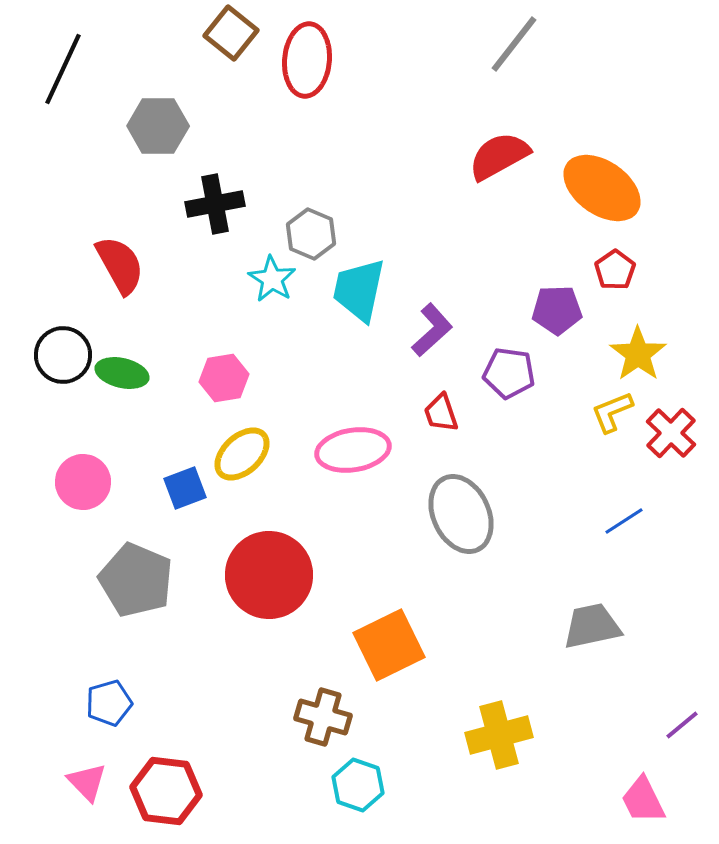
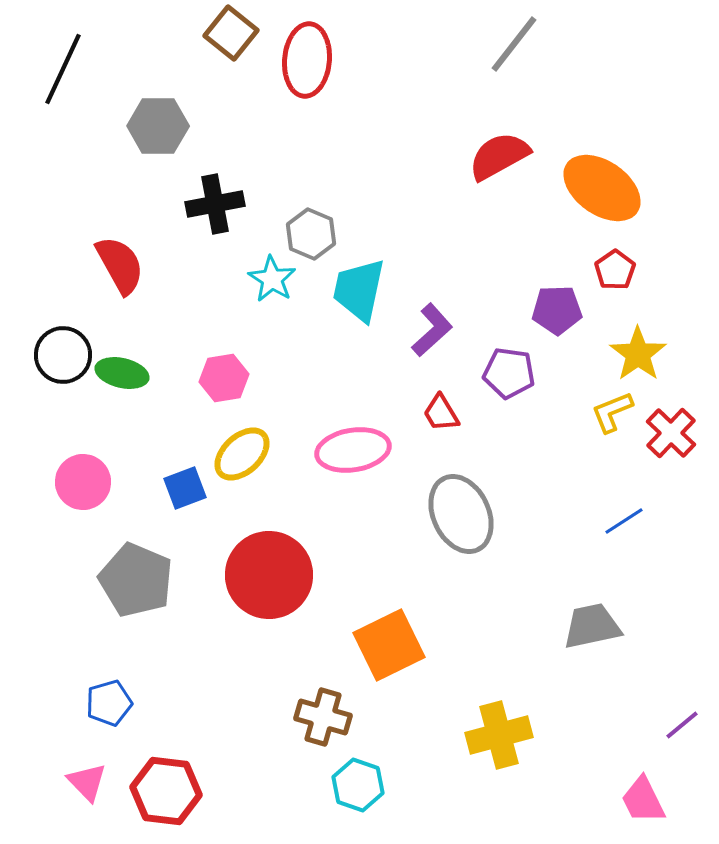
red trapezoid at (441, 413): rotated 12 degrees counterclockwise
